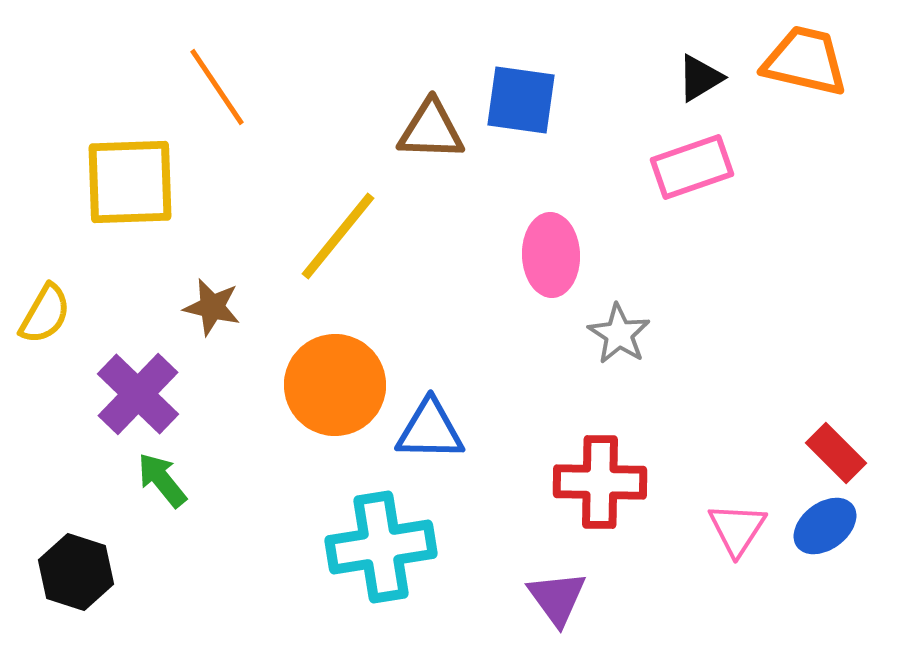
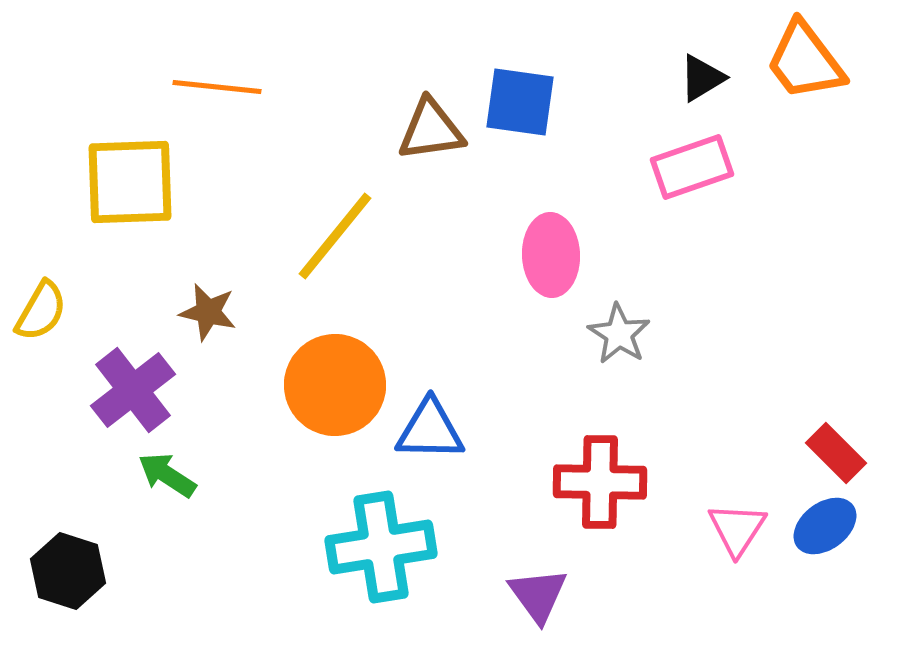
orange trapezoid: rotated 140 degrees counterclockwise
black triangle: moved 2 px right
orange line: rotated 50 degrees counterclockwise
blue square: moved 1 px left, 2 px down
brown triangle: rotated 10 degrees counterclockwise
yellow line: moved 3 px left
brown star: moved 4 px left, 5 px down
yellow semicircle: moved 4 px left, 3 px up
purple cross: moved 5 px left, 4 px up; rotated 8 degrees clockwise
green arrow: moved 5 px right, 5 px up; rotated 18 degrees counterclockwise
black hexagon: moved 8 px left, 1 px up
purple triangle: moved 19 px left, 3 px up
